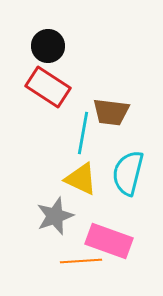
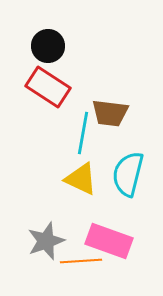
brown trapezoid: moved 1 px left, 1 px down
cyan semicircle: moved 1 px down
gray star: moved 9 px left, 25 px down
